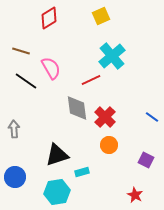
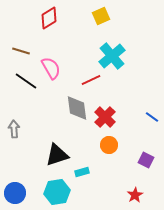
blue circle: moved 16 px down
red star: rotated 14 degrees clockwise
